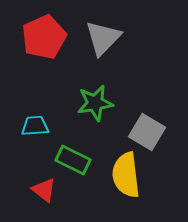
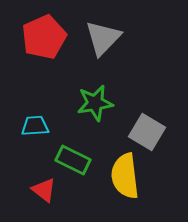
yellow semicircle: moved 1 px left, 1 px down
